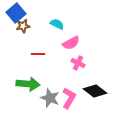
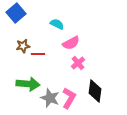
brown star: moved 20 px down
pink cross: rotated 24 degrees clockwise
black diamond: rotated 60 degrees clockwise
